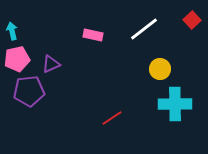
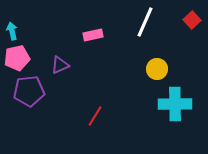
white line: moved 1 px right, 7 px up; rotated 28 degrees counterclockwise
pink rectangle: rotated 24 degrees counterclockwise
pink pentagon: moved 1 px up
purple triangle: moved 9 px right, 1 px down
yellow circle: moved 3 px left
red line: moved 17 px left, 2 px up; rotated 25 degrees counterclockwise
